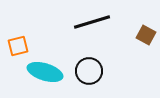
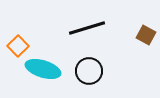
black line: moved 5 px left, 6 px down
orange square: rotated 30 degrees counterclockwise
cyan ellipse: moved 2 px left, 3 px up
